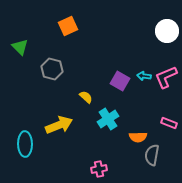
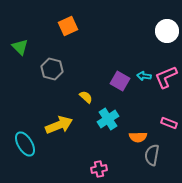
cyan ellipse: rotated 30 degrees counterclockwise
